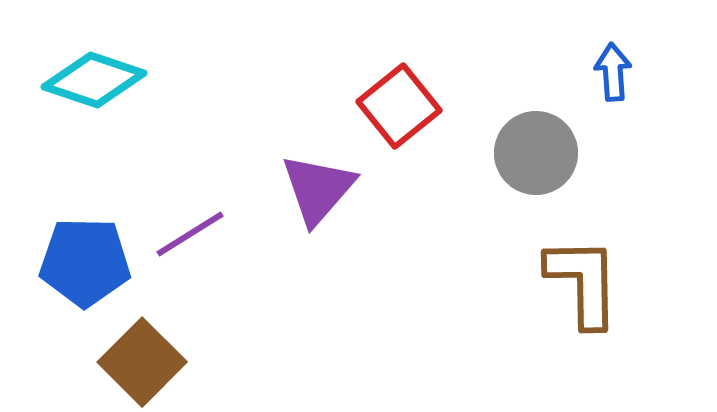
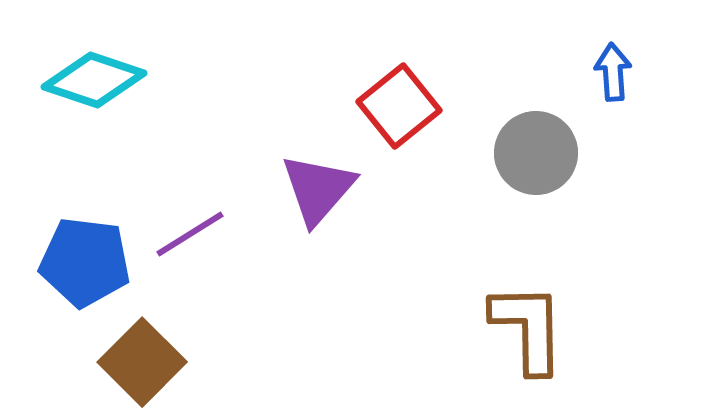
blue pentagon: rotated 6 degrees clockwise
brown L-shape: moved 55 px left, 46 px down
